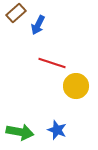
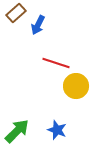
red line: moved 4 px right
green arrow: moved 3 px left, 1 px up; rotated 56 degrees counterclockwise
